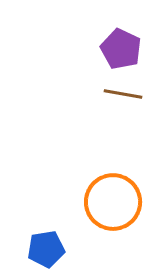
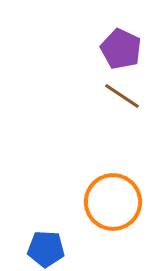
brown line: moved 1 px left, 2 px down; rotated 24 degrees clockwise
blue pentagon: rotated 12 degrees clockwise
